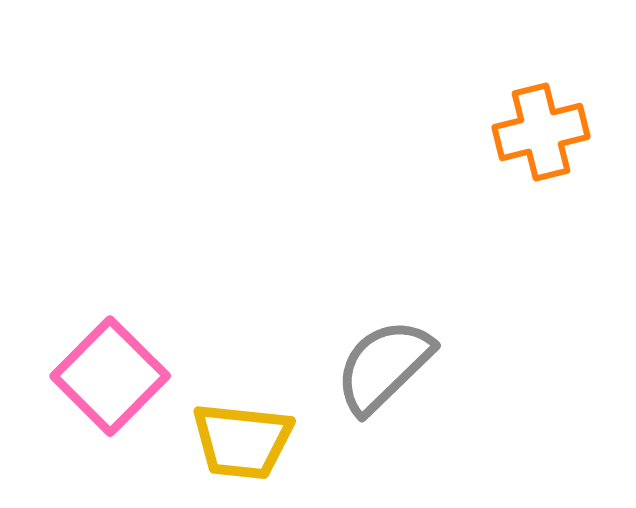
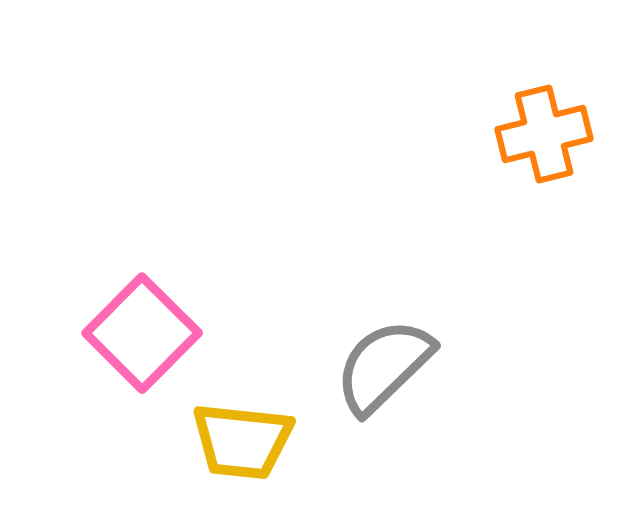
orange cross: moved 3 px right, 2 px down
pink square: moved 32 px right, 43 px up
